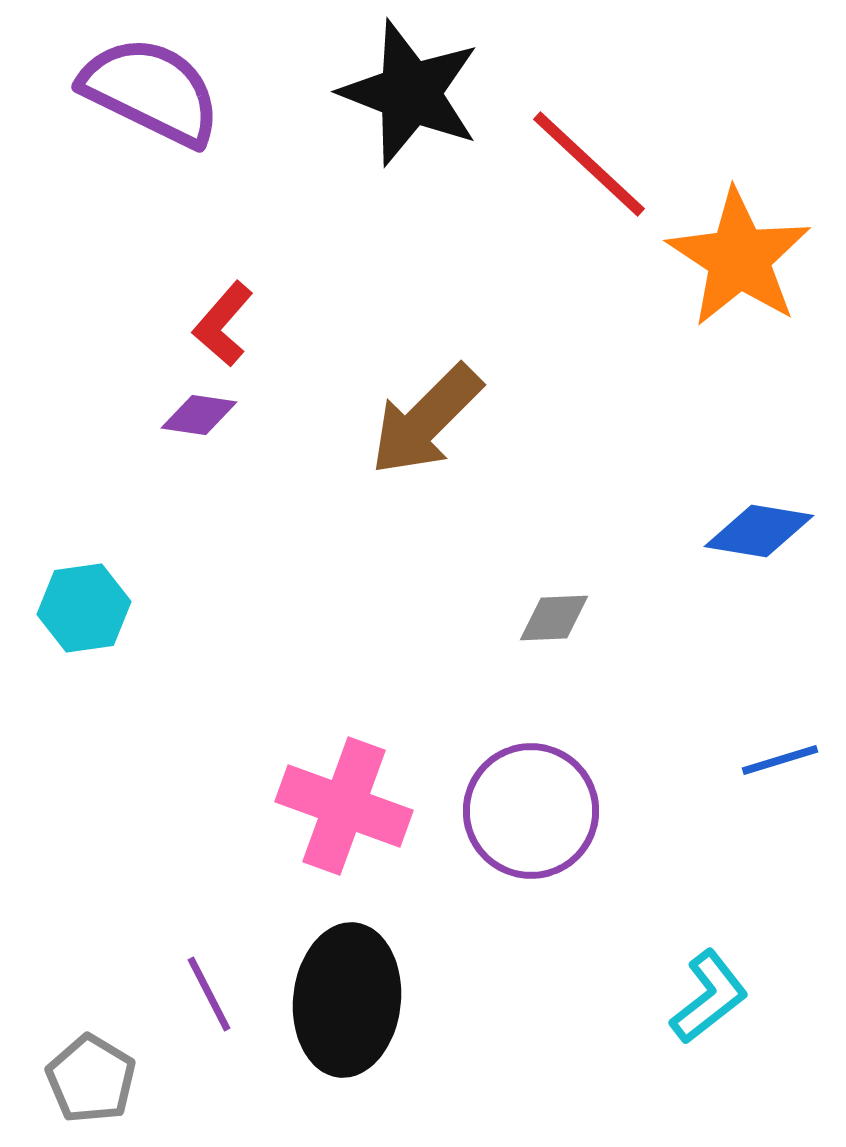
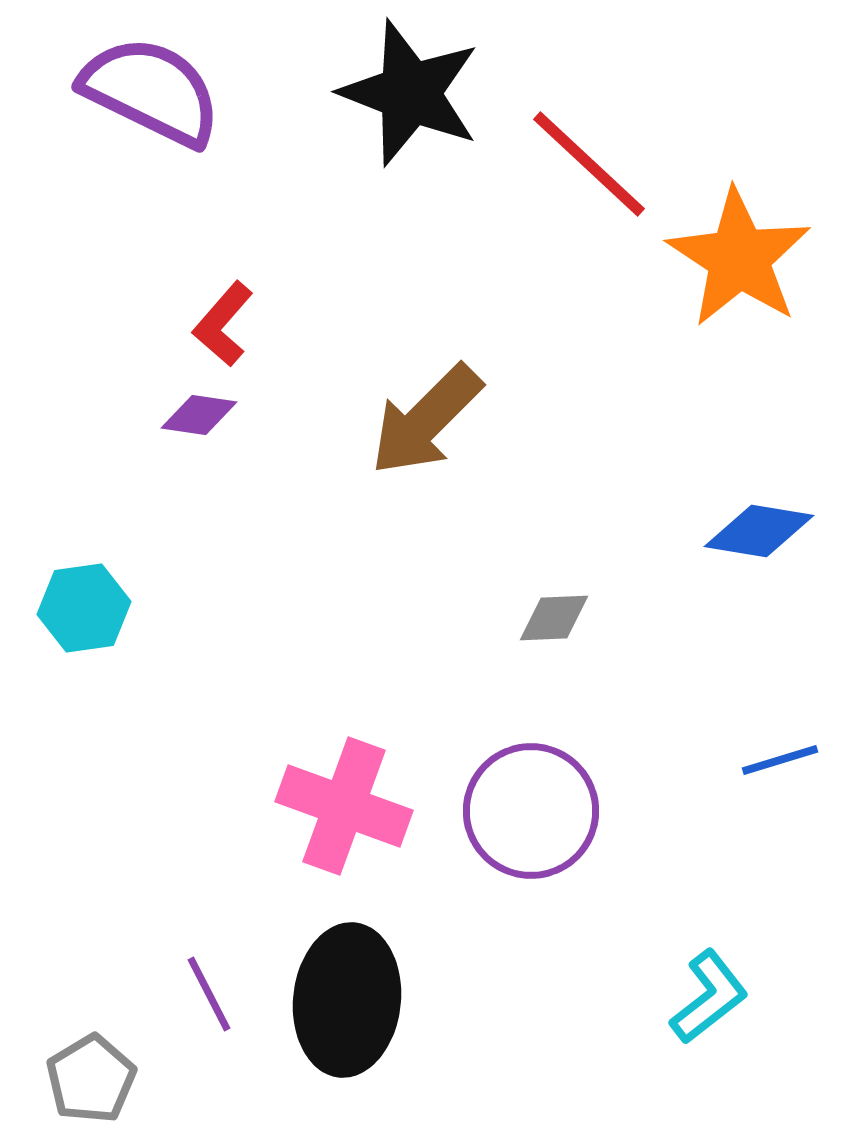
gray pentagon: rotated 10 degrees clockwise
